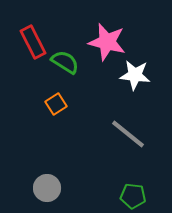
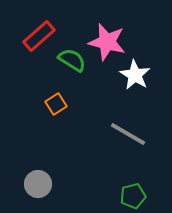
red rectangle: moved 6 px right, 6 px up; rotated 76 degrees clockwise
green semicircle: moved 7 px right, 2 px up
white star: rotated 24 degrees clockwise
gray line: rotated 9 degrees counterclockwise
gray circle: moved 9 px left, 4 px up
green pentagon: rotated 20 degrees counterclockwise
